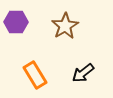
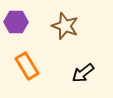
brown star: rotated 20 degrees counterclockwise
orange rectangle: moved 8 px left, 9 px up
